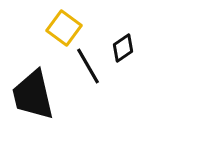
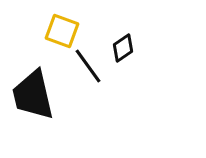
yellow square: moved 2 px left, 3 px down; rotated 16 degrees counterclockwise
black line: rotated 6 degrees counterclockwise
